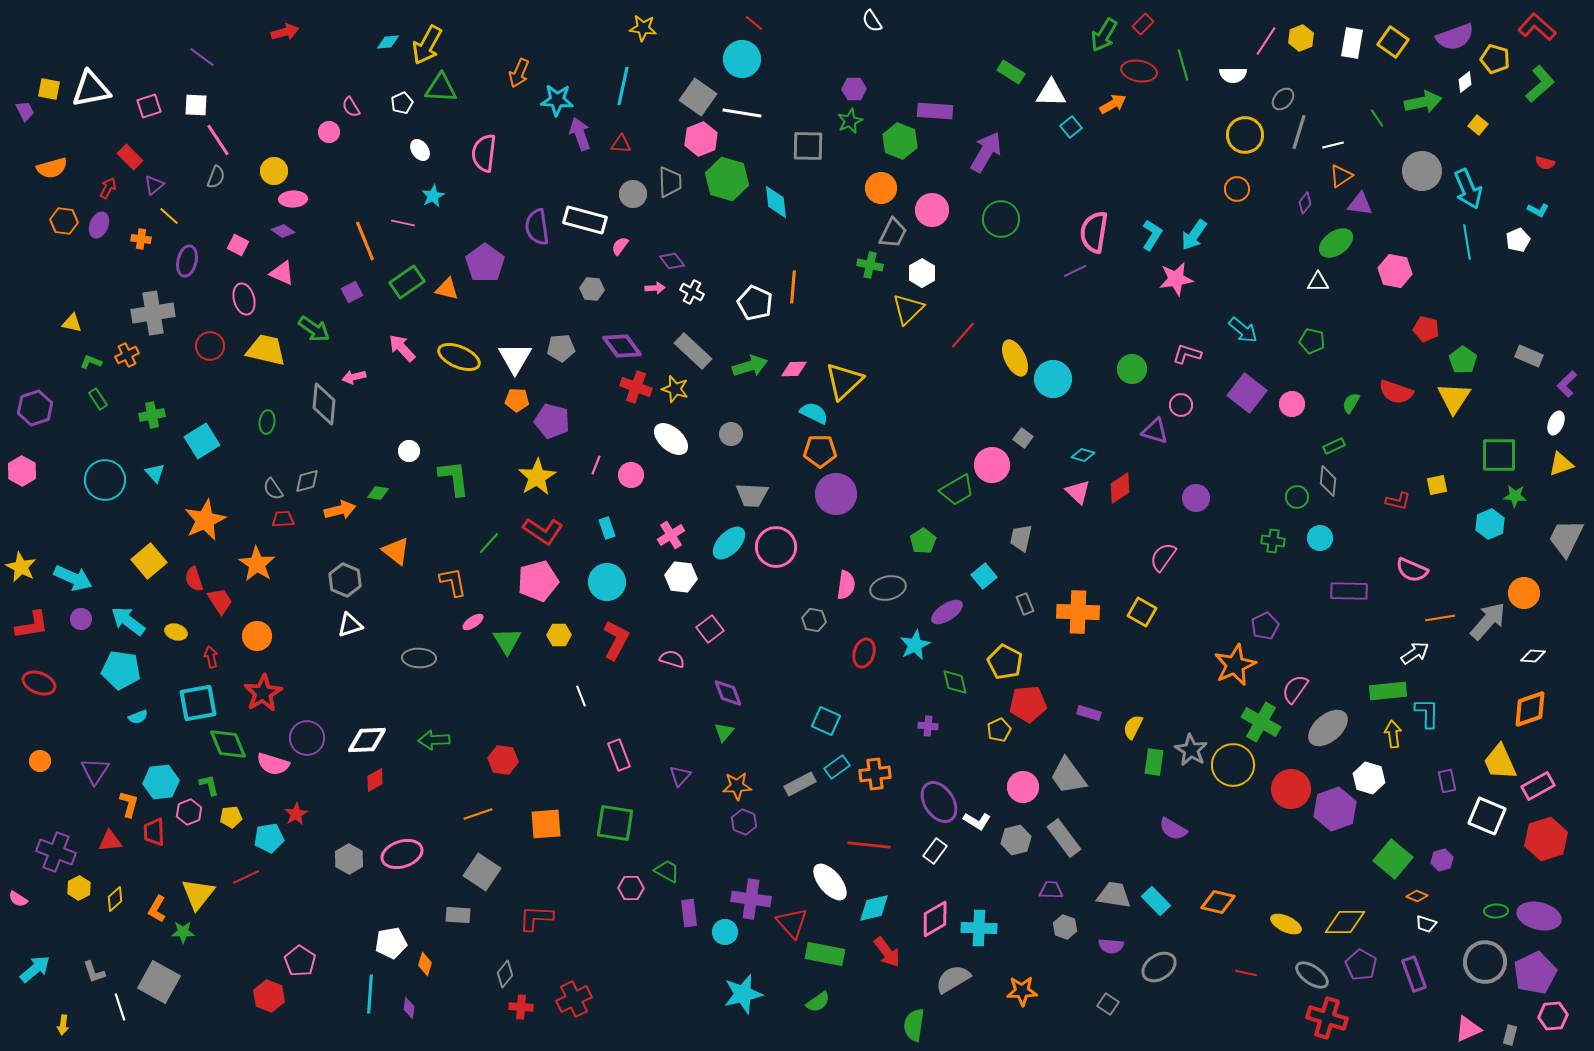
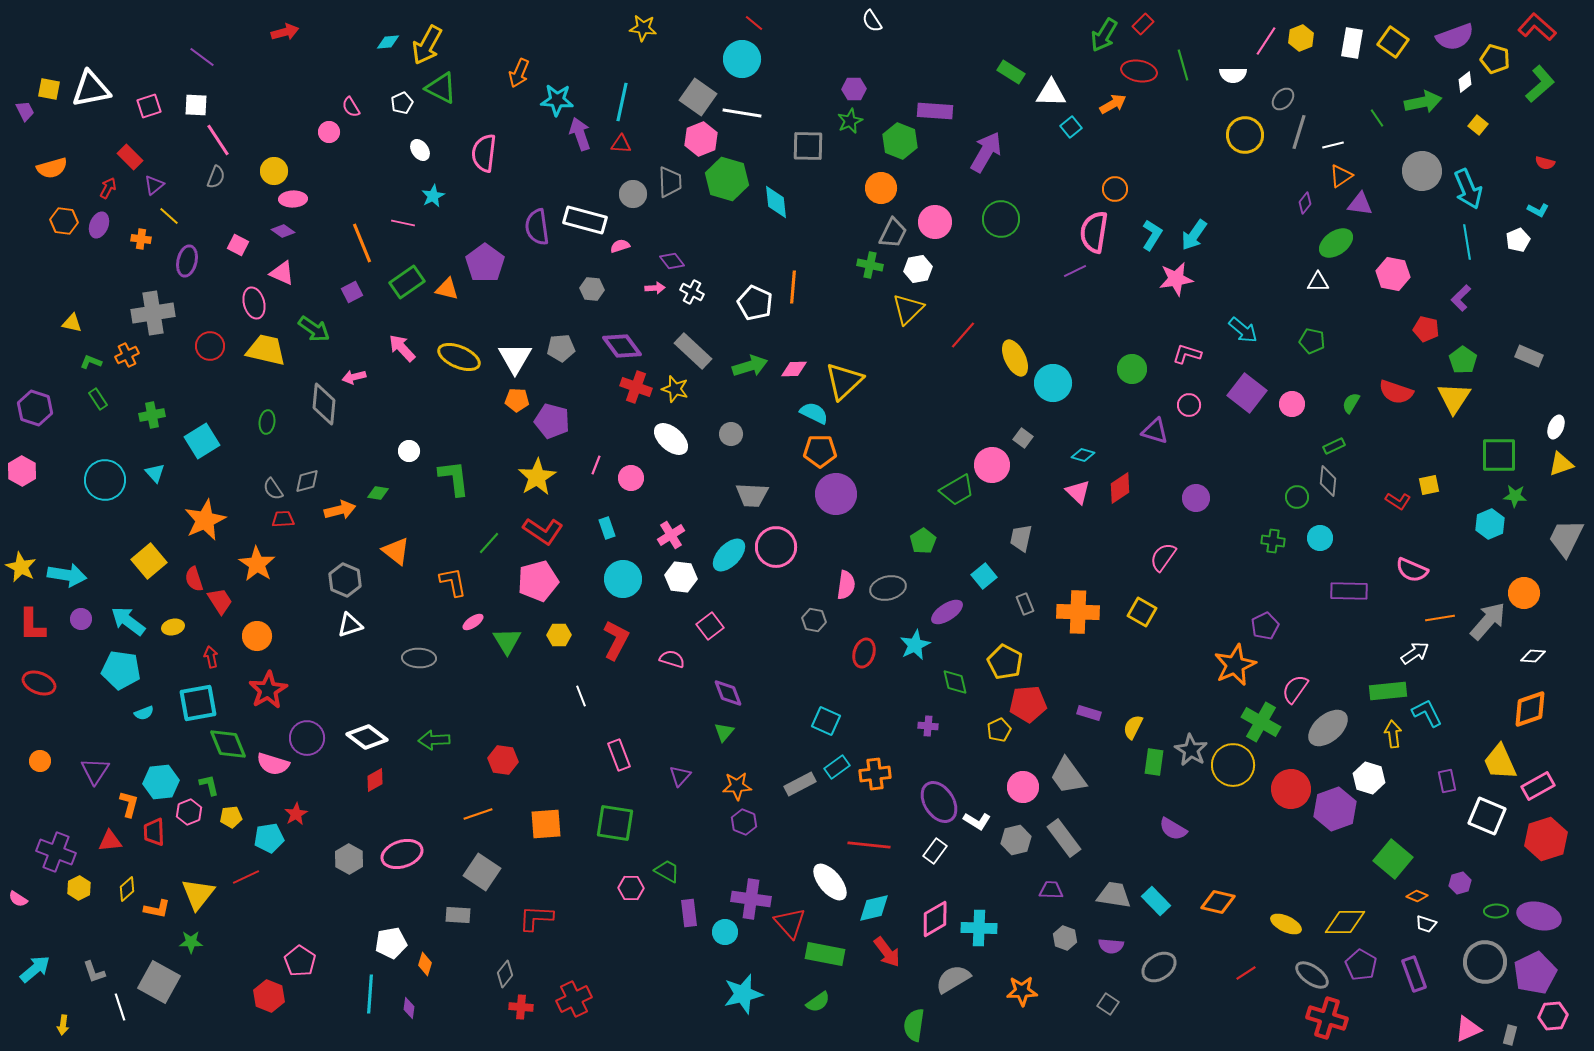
cyan line at (623, 86): moved 1 px left, 16 px down
green triangle at (441, 88): rotated 24 degrees clockwise
orange circle at (1237, 189): moved 122 px left
pink circle at (932, 210): moved 3 px right, 12 px down
orange line at (365, 241): moved 3 px left, 2 px down
pink semicircle at (620, 246): rotated 36 degrees clockwise
pink hexagon at (1395, 271): moved 2 px left, 3 px down
white hexagon at (922, 273): moved 4 px left, 4 px up; rotated 20 degrees clockwise
pink ellipse at (244, 299): moved 10 px right, 4 px down
cyan circle at (1053, 379): moved 4 px down
purple L-shape at (1567, 384): moved 106 px left, 86 px up
pink circle at (1181, 405): moved 8 px right
purple hexagon at (35, 408): rotated 24 degrees counterclockwise
white ellipse at (1556, 423): moved 4 px down
pink circle at (631, 475): moved 3 px down
yellow square at (1437, 485): moved 8 px left
red L-shape at (1398, 501): rotated 20 degrees clockwise
cyan ellipse at (729, 543): moved 12 px down
cyan arrow at (73, 578): moved 6 px left, 3 px up; rotated 15 degrees counterclockwise
cyan circle at (607, 582): moved 16 px right, 3 px up
red L-shape at (32, 625): rotated 99 degrees clockwise
pink square at (710, 629): moved 3 px up
yellow ellipse at (176, 632): moved 3 px left, 5 px up; rotated 30 degrees counterclockwise
red star at (263, 693): moved 5 px right, 3 px up
cyan L-shape at (1427, 713): rotated 28 degrees counterclockwise
cyan semicircle at (138, 717): moved 6 px right, 4 px up
white diamond at (367, 740): moved 3 px up; rotated 39 degrees clockwise
purple hexagon at (1442, 860): moved 18 px right, 23 px down
yellow diamond at (115, 899): moved 12 px right, 10 px up
orange L-shape at (157, 909): rotated 108 degrees counterclockwise
red triangle at (792, 923): moved 2 px left
gray hexagon at (1065, 927): moved 11 px down
green star at (183, 932): moved 8 px right, 10 px down
red line at (1246, 973): rotated 45 degrees counterclockwise
